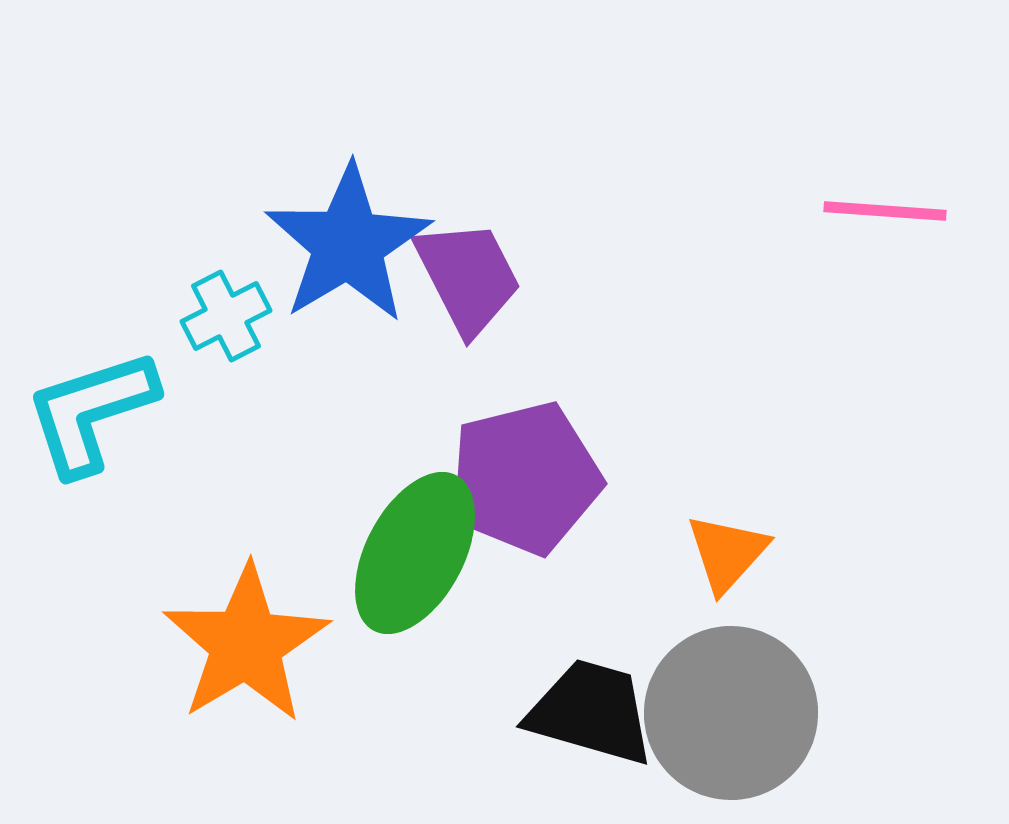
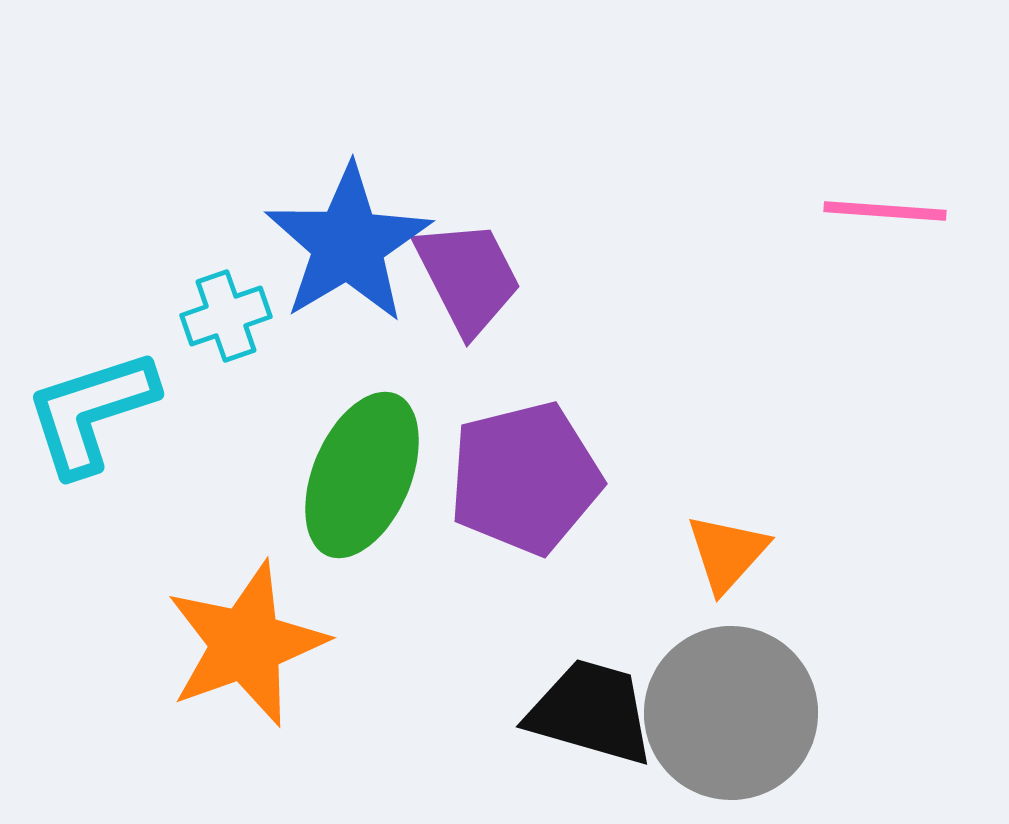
cyan cross: rotated 8 degrees clockwise
green ellipse: moved 53 px left, 78 px up; rotated 5 degrees counterclockwise
orange star: rotated 11 degrees clockwise
